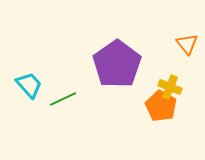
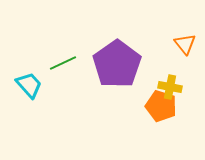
orange triangle: moved 2 px left
yellow cross: rotated 10 degrees counterclockwise
green line: moved 36 px up
orange pentagon: rotated 12 degrees counterclockwise
